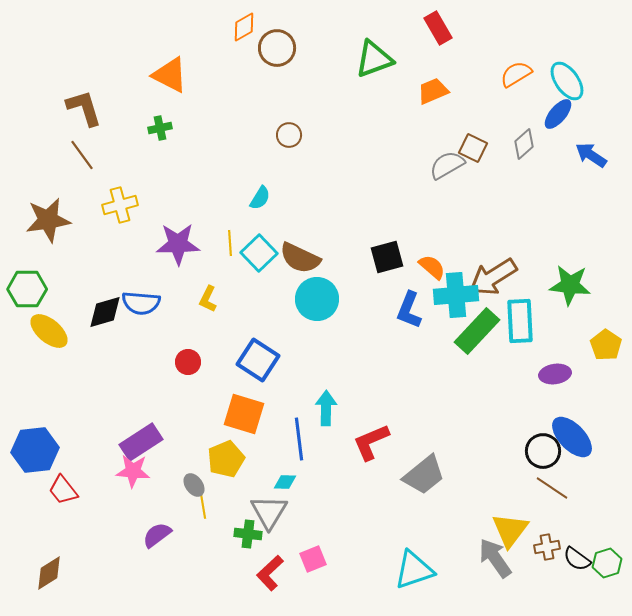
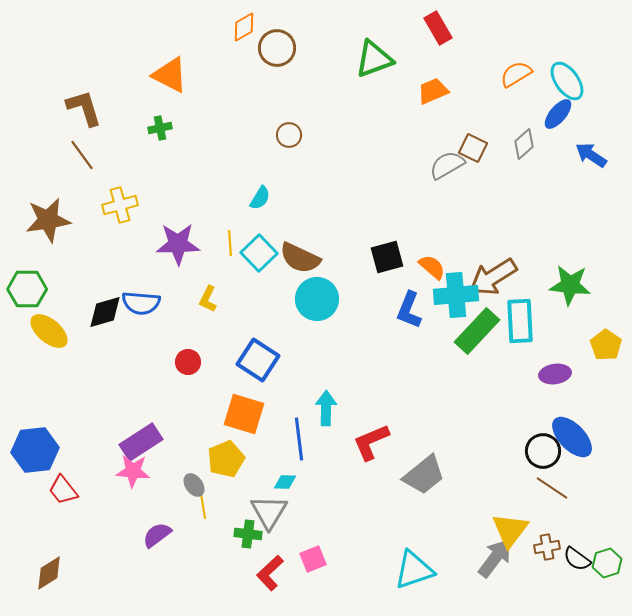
gray arrow at (495, 558): rotated 72 degrees clockwise
